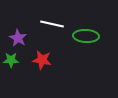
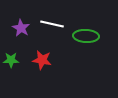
purple star: moved 3 px right, 10 px up
